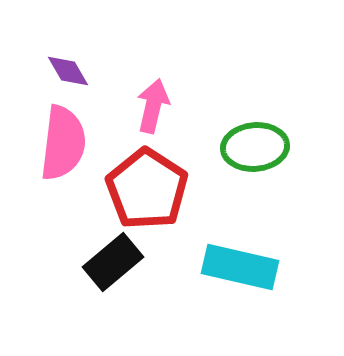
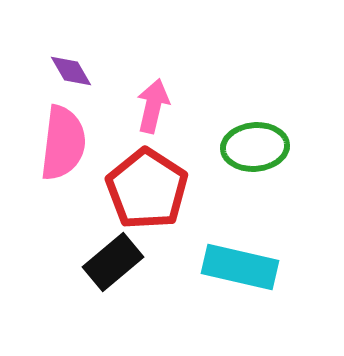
purple diamond: moved 3 px right
